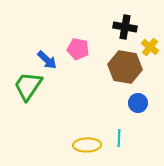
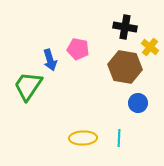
blue arrow: moved 3 px right; rotated 30 degrees clockwise
yellow ellipse: moved 4 px left, 7 px up
